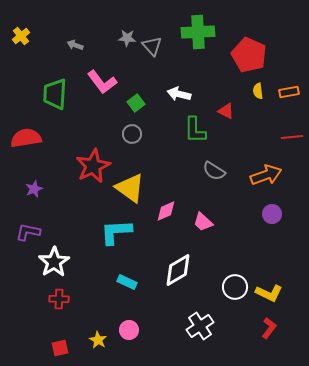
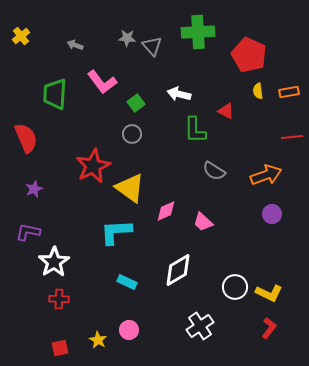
red semicircle: rotated 76 degrees clockwise
